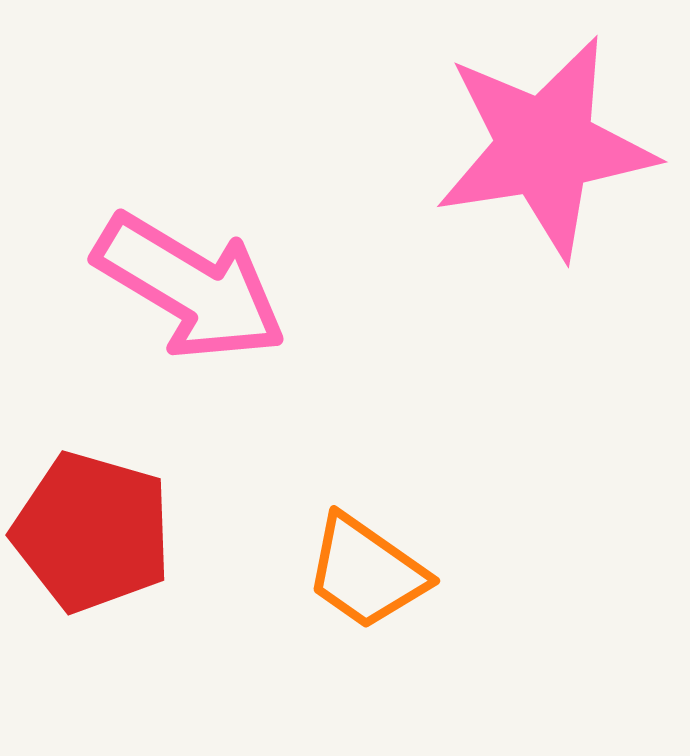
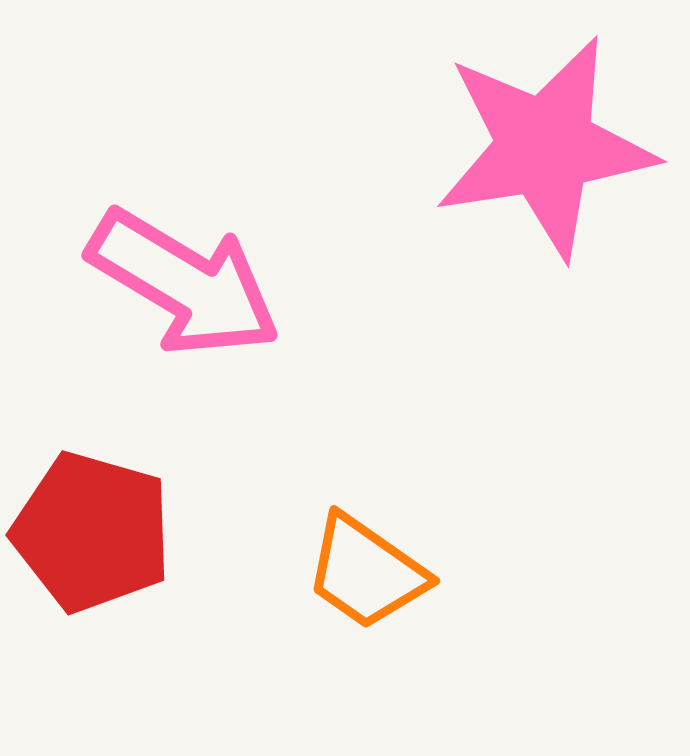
pink arrow: moved 6 px left, 4 px up
